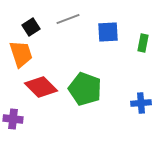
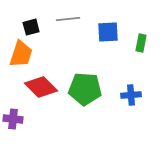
gray line: rotated 15 degrees clockwise
black square: rotated 18 degrees clockwise
green rectangle: moved 2 px left
orange trapezoid: rotated 36 degrees clockwise
green pentagon: rotated 16 degrees counterclockwise
blue cross: moved 10 px left, 8 px up
